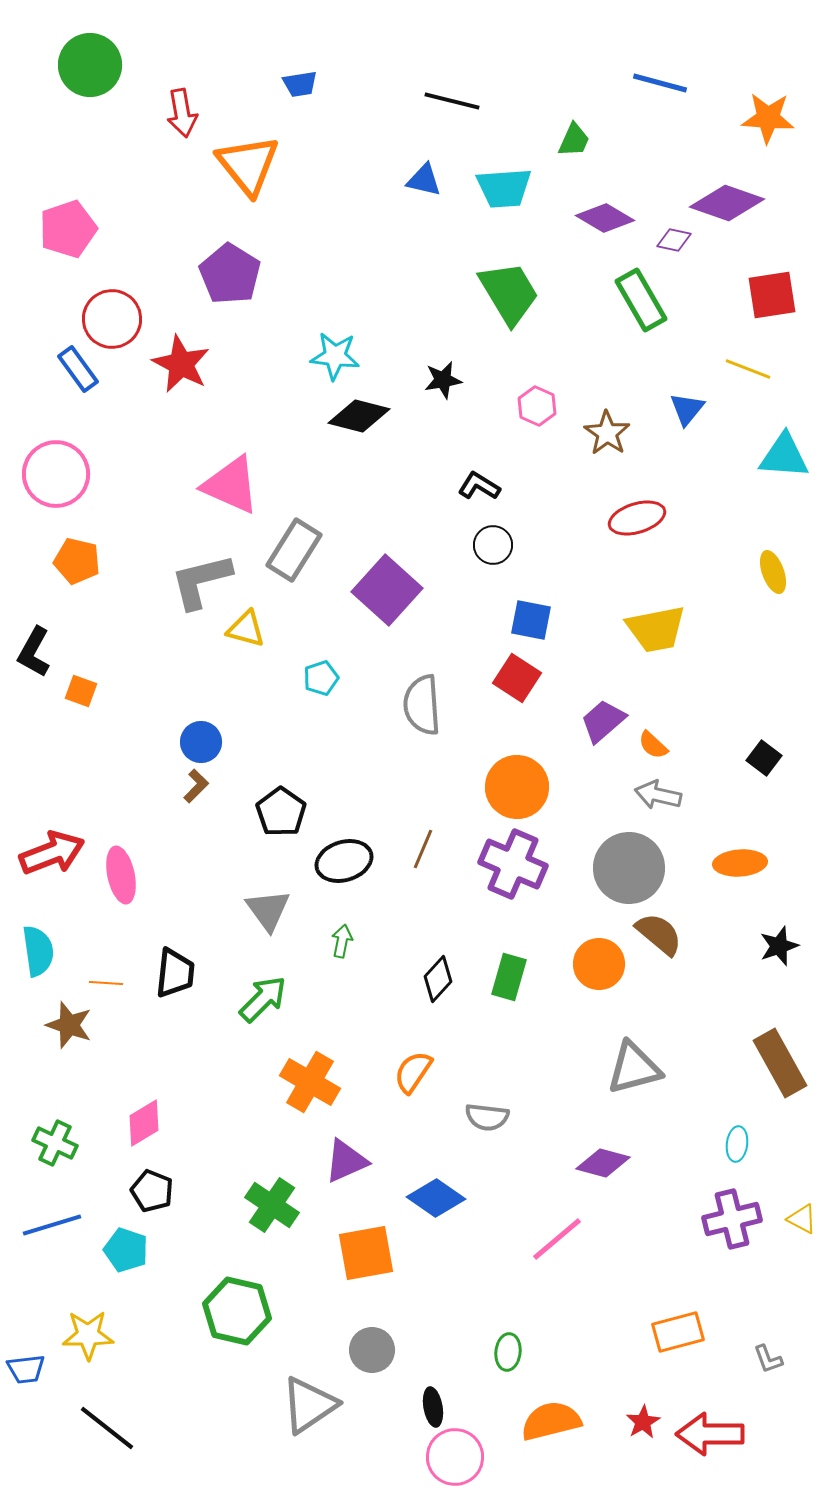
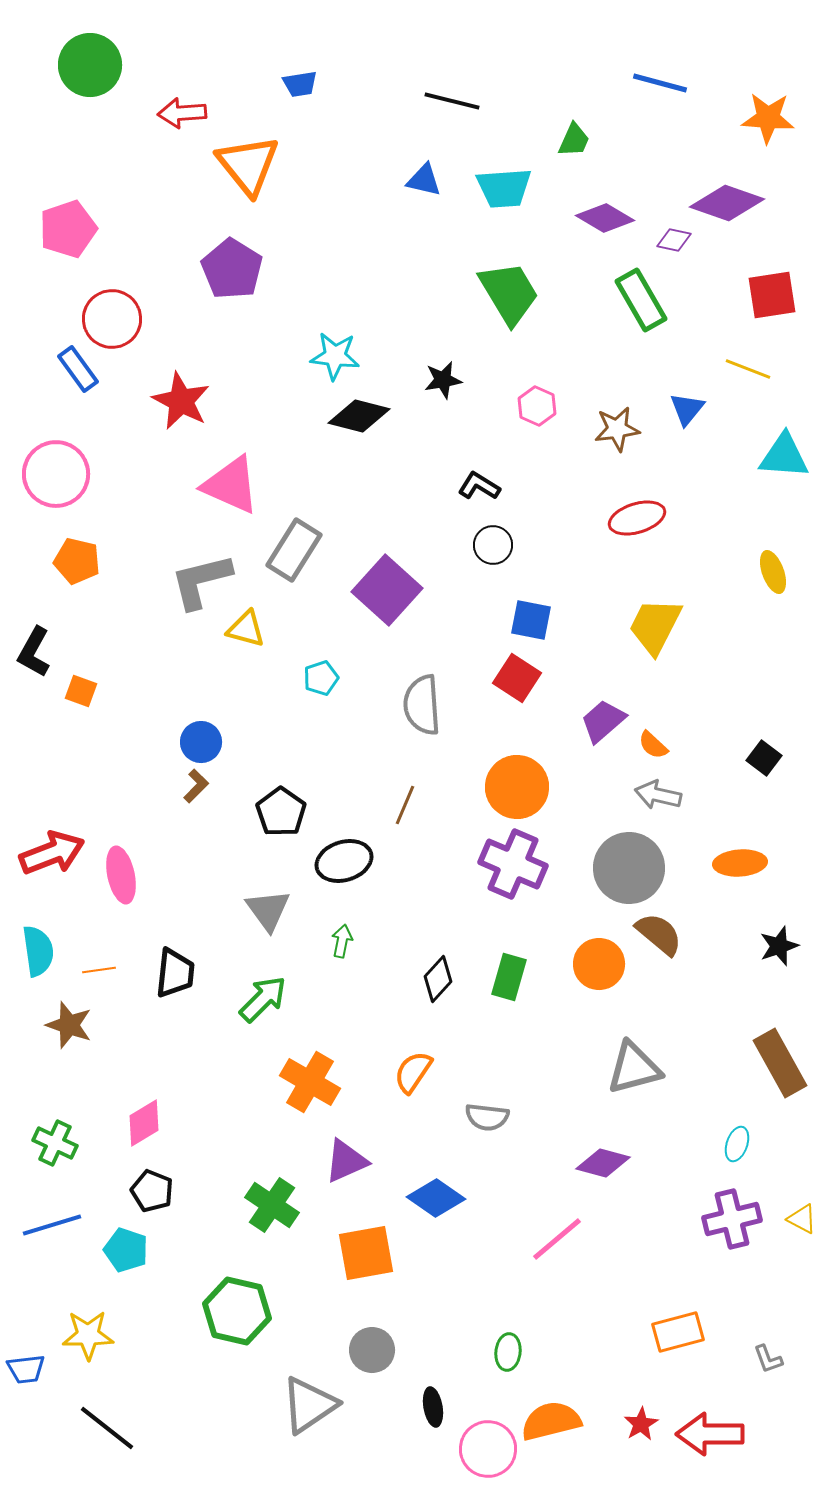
red arrow at (182, 113): rotated 96 degrees clockwise
purple pentagon at (230, 274): moved 2 px right, 5 px up
red star at (181, 364): moved 37 px down
brown star at (607, 433): moved 10 px right, 4 px up; rotated 30 degrees clockwise
yellow trapezoid at (656, 629): moved 1 px left, 3 px up; rotated 128 degrees clockwise
brown line at (423, 849): moved 18 px left, 44 px up
orange line at (106, 983): moved 7 px left, 13 px up; rotated 12 degrees counterclockwise
cyan ellipse at (737, 1144): rotated 12 degrees clockwise
red star at (643, 1422): moved 2 px left, 2 px down
pink circle at (455, 1457): moved 33 px right, 8 px up
